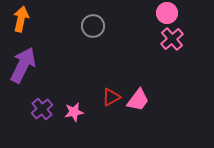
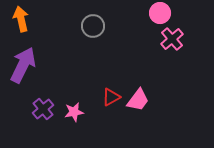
pink circle: moved 7 px left
orange arrow: rotated 25 degrees counterclockwise
purple cross: moved 1 px right
